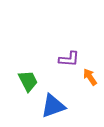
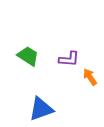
green trapezoid: moved 25 px up; rotated 30 degrees counterclockwise
blue triangle: moved 12 px left, 3 px down
